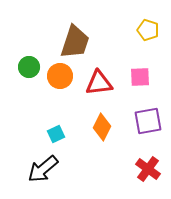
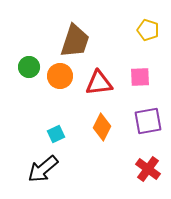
brown trapezoid: moved 1 px up
